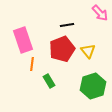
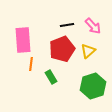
pink arrow: moved 7 px left, 13 px down
pink rectangle: rotated 15 degrees clockwise
yellow triangle: rotated 28 degrees clockwise
orange line: moved 1 px left
green rectangle: moved 2 px right, 4 px up
